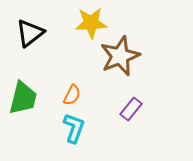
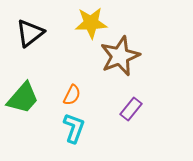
green trapezoid: rotated 27 degrees clockwise
